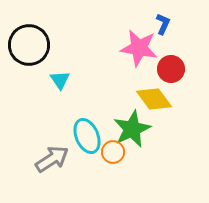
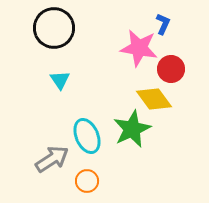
black circle: moved 25 px right, 17 px up
orange circle: moved 26 px left, 29 px down
